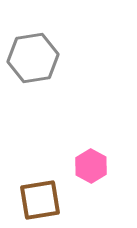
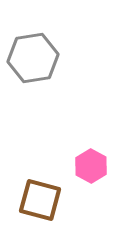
brown square: rotated 24 degrees clockwise
